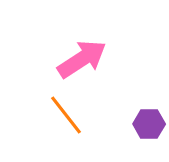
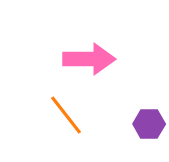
pink arrow: moved 7 px right; rotated 33 degrees clockwise
